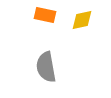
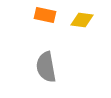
yellow diamond: rotated 20 degrees clockwise
